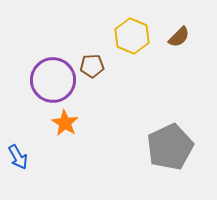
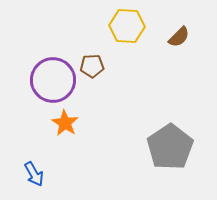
yellow hexagon: moved 5 px left, 10 px up; rotated 20 degrees counterclockwise
gray pentagon: rotated 9 degrees counterclockwise
blue arrow: moved 16 px right, 17 px down
